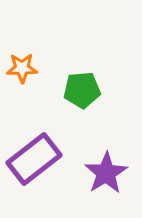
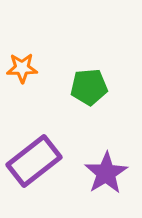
green pentagon: moved 7 px right, 3 px up
purple rectangle: moved 2 px down
